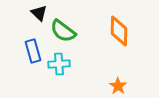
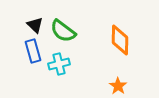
black triangle: moved 4 px left, 12 px down
orange diamond: moved 1 px right, 9 px down
cyan cross: rotated 10 degrees counterclockwise
